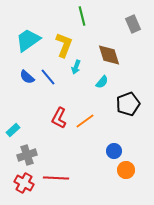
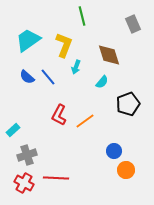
red L-shape: moved 3 px up
